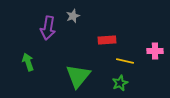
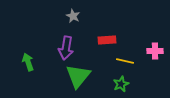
gray star: rotated 24 degrees counterclockwise
purple arrow: moved 18 px right, 20 px down
green star: moved 1 px right, 1 px down
